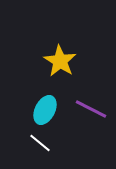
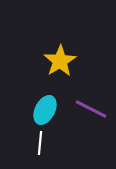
yellow star: rotated 8 degrees clockwise
white line: rotated 55 degrees clockwise
